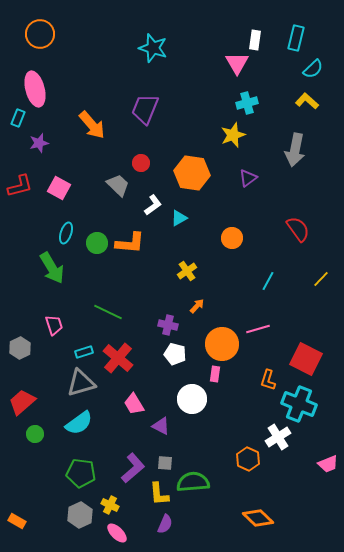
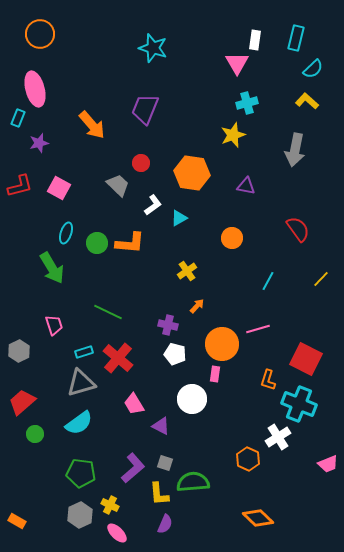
purple triangle at (248, 178): moved 2 px left, 8 px down; rotated 48 degrees clockwise
gray hexagon at (20, 348): moved 1 px left, 3 px down
gray square at (165, 463): rotated 14 degrees clockwise
